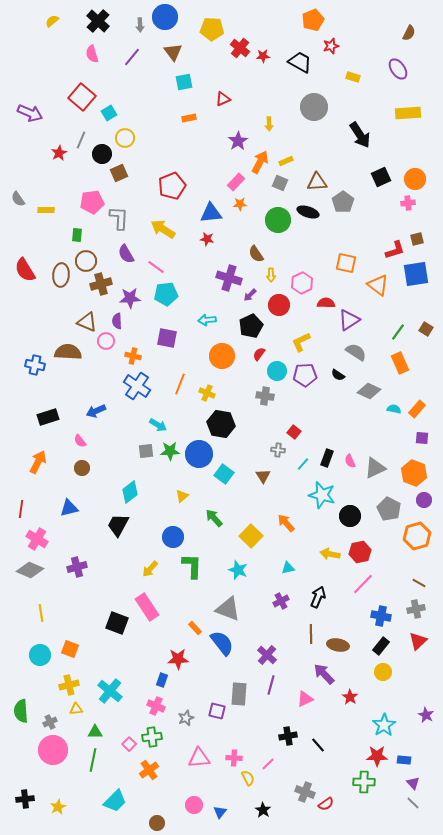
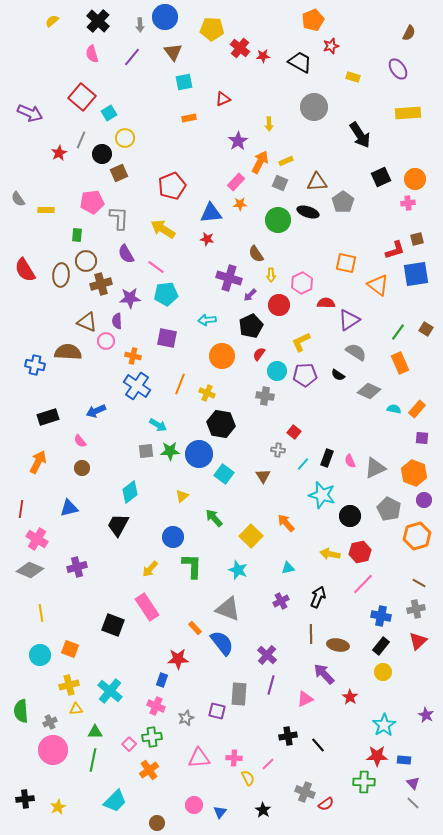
black square at (117, 623): moved 4 px left, 2 px down
